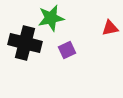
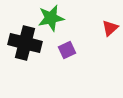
red triangle: rotated 30 degrees counterclockwise
